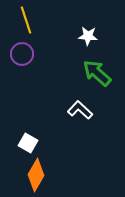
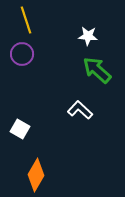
green arrow: moved 3 px up
white square: moved 8 px left, 14 px up
